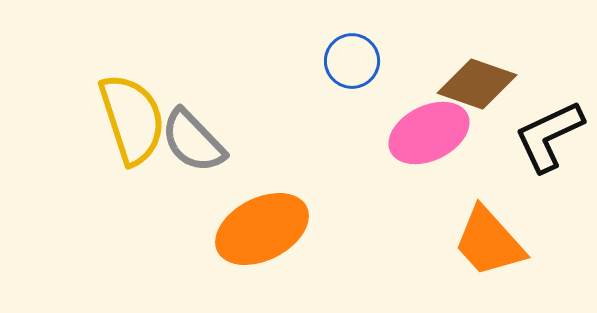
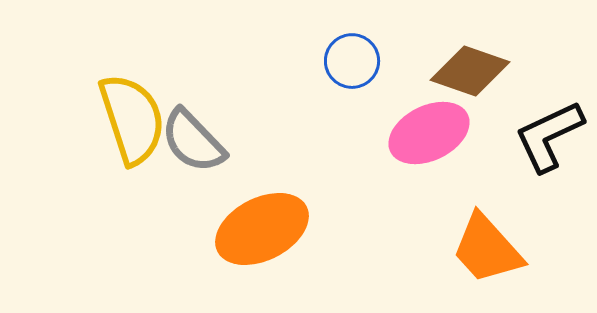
brown diamond: moved 7 px left, 13 px up
orange trapezoid: moved 2 px left, 7 px down
